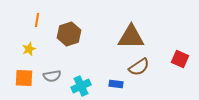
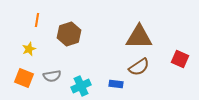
brown triangle: moved 8 px right
orange square: rotated 18 degrees clockwise
